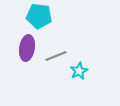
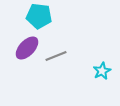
purple ellipse: rotated 35 degrees clockwise
cyan star: moved 23 px right
